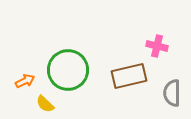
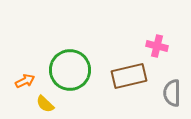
green circle: moved 2 px right
